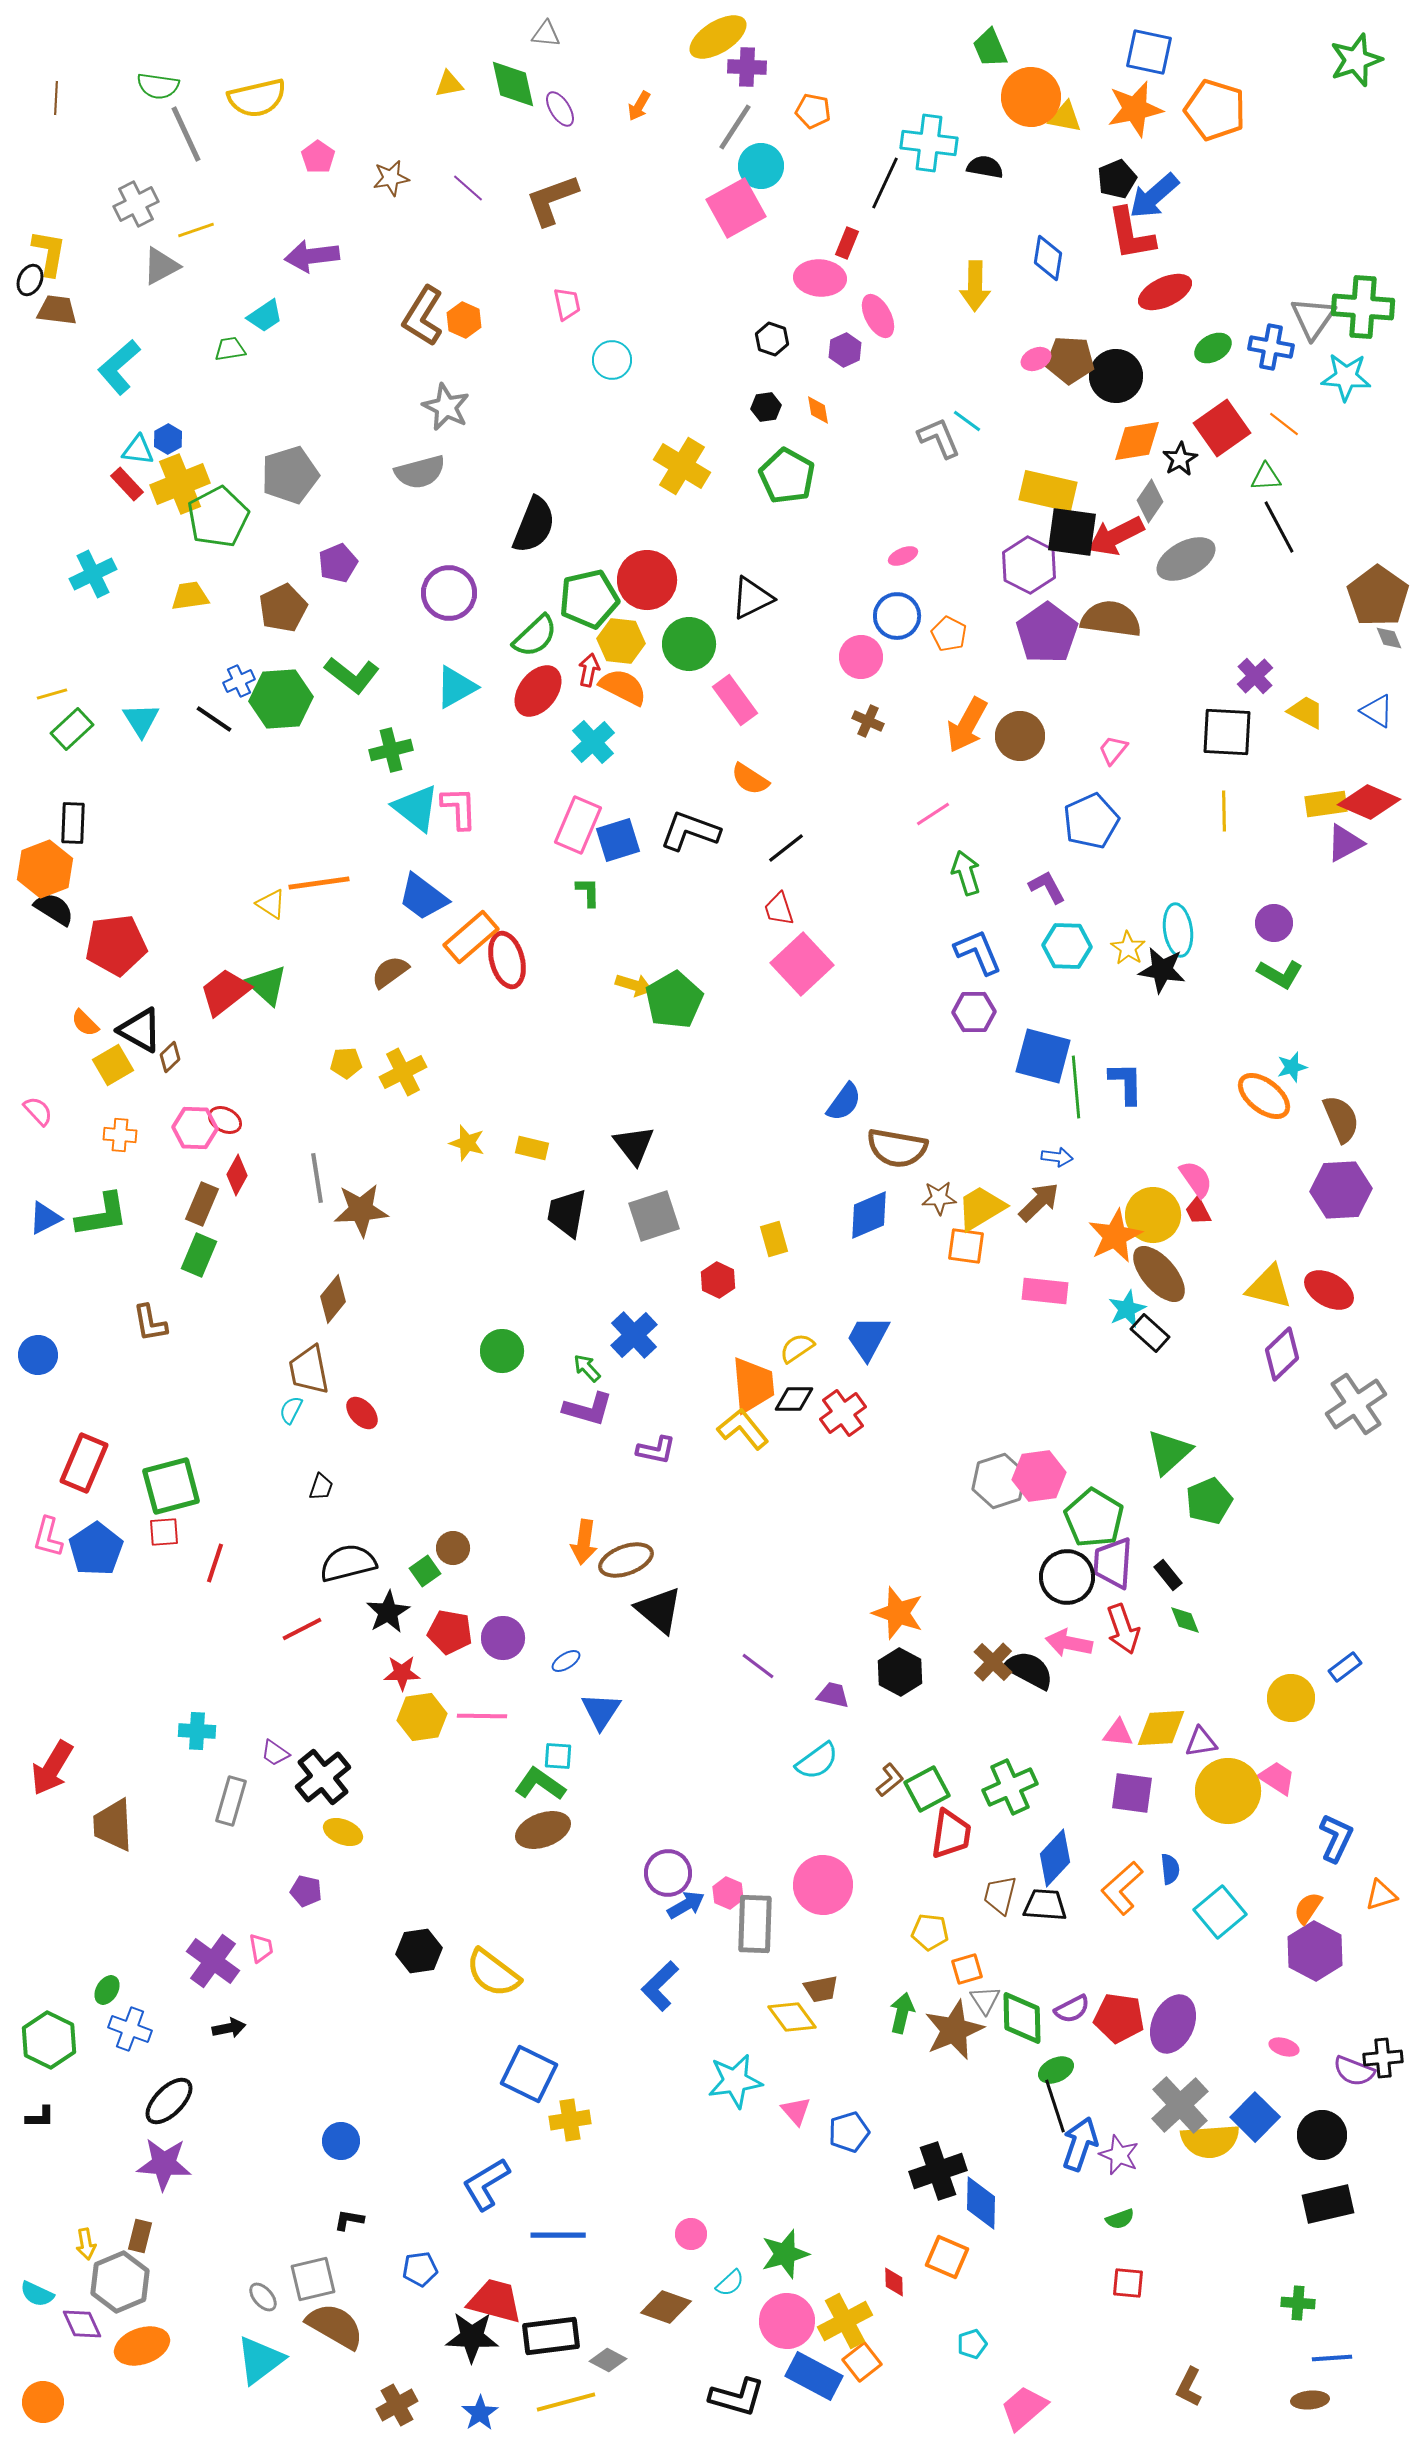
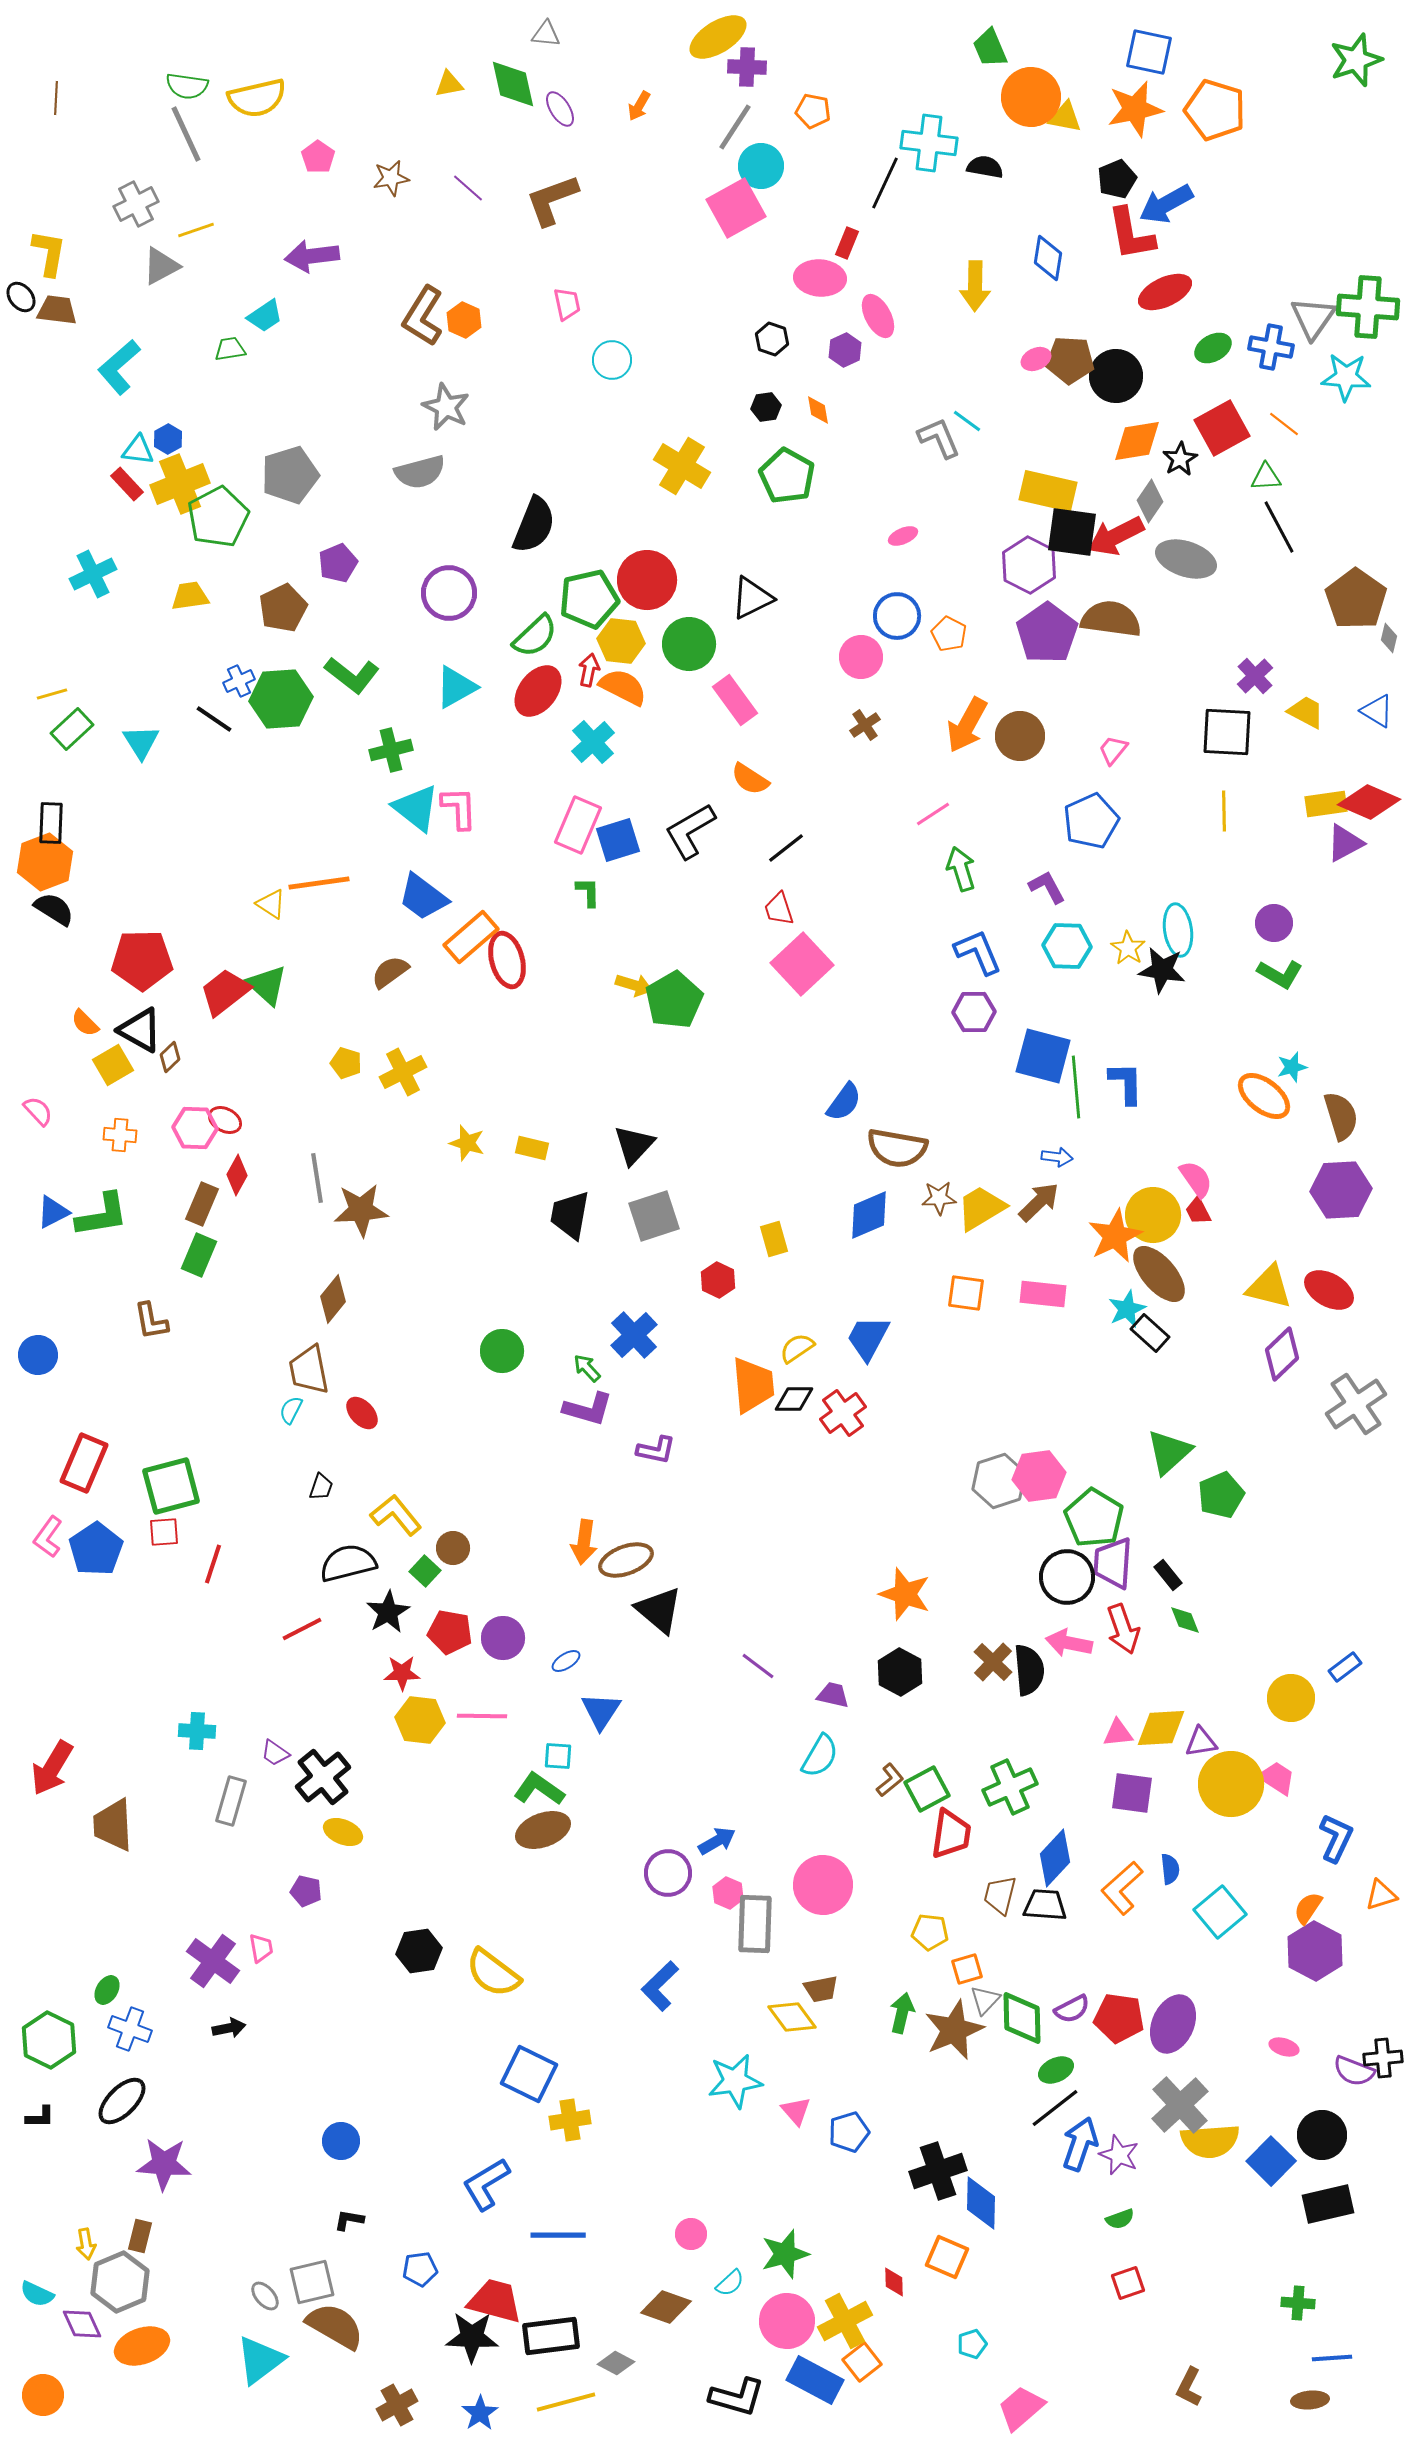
green semicircle at (158, 86): moved 29 px right
blue arrow at (1154, 196): moved 12 px right, 8 px down; rotated 12 degrees clockwise
black ellipse at (30, 280): moved 9 px left, 17 px down; rotated 64 degrees counterclockwise
green cross at (1363, 307): moved 5 px right
red square at (1222, 428): rotated 6 degrees clockwise
pink ellipse at (903, 556): moved 20 px up
gray ellipse at (1186, 559): rotated 46 degrees clockwise
brown pentagon at (1378, 596): moved 22 px left, 3 px down
gray diamond at (1389, 638): rotated 36 degrees clockwise
cyan triangle at (141, 720): moved 22 px down
brown cross at (868, 721): moved 3 px left, 4 px down; rotated 32 degrees clockwise
black rectangle at (73, 823): moved 22 px left
black L-shape at (690, 831): rotated 50 degrees counterclockwise
orange hexagon at (45, 869): moved 7 px up
green arrow at (966, 873): moved 5 px left, 4 px up
red pentagon at (116, 945): moved 26 px right, 15 px down; rotated 6 degrees clockwise
yellow pentagon at (346, 1063): rotated 20 degrees clockwise
brown semicircle at (1341, 1119): moved 3 px up; rotated 6 degrees clockwise
black triangle at (634, 1145): rotated 21 degrees clockwise
black trapezoid at (567, 1213): moved 3 px right, 2 px down
blue triangle at (45, 1218): moved 8 px right, 6 px up
orange square at (966, 1246): moved 47 px down
pink rectangle at (1045, 1291): moved 2 px left, 3 px down
brown L-shape at (150, 1323): moved 1 px right, 2 px up
yellow L-shape at (743, 1429): moved 347 px left, 86 px down
green pentagon at (1209, 1501): moved 12 px right, 6 px up
pink L-shape at (48, 1537): rotated 21 degrees clockwise
red line at (215, 1563): moved 2 px left, 1 px down
green square at (425, 1571): rotated 12 degrees counterclockwise
orange star at (898, 1613): moved 7 px right, 19 px up
black semicircle at (1029, 1670): rotated 57 degrees clockwise
yellow hexagon at (422, 1717): moved 2 px left, 3 px down; rotated 15 degrees clockwise
pink triangle at (1118, 1733): rotated 12 degrees counterclockwise
cyan semicircle at (817, 1761): moved 3 px right, 5 px up; rotated 24 degrees counterclockwise
green L-shape at (540, 1784): moved 1 px left, 5 px down
yellow circle at (1228, 1791): moved 3 px right, 7 px up
blue arrow at (686, 1905): moved 31 px right, 64 px up
gray triangle at (985, 2000): rotated 16 degrees clockwise
black ellipse at (169, 2101): moved 47 px left
black line at (1055, 2106): moved 2 px down; rotated 70 degrees clockwise
blue square at (1255, 2117): moved 16 px right, 44 px down
gray square at (313, 2279): moved 1 px left, 3 px down
red square at (1128, 2283): rotated 24 degrees counterclockwise
gray ellipse at (263, 2297): moved 2 px right, 1 px up
gray diamond at (608, 2360): moved 8 px right, 3 px down
blue rectangle at (814, 2376): moved 1 px right, 4 px down
orange circle at (43, 2402): moved 7 px up
pink trapezoid at (1024, 2408): moved 3 px left
